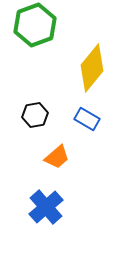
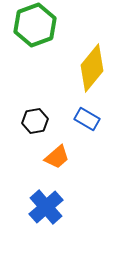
black hexagon: moved 6 px down
